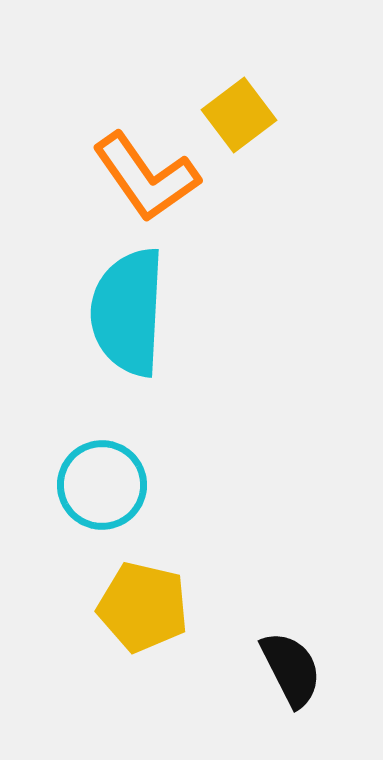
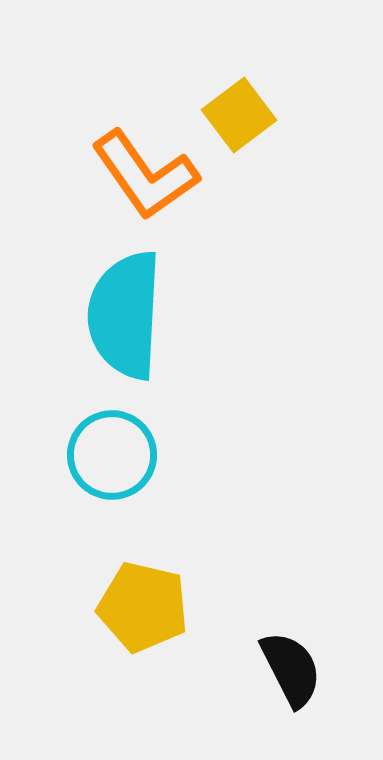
orange L-shape: moved 1 px left, 2 px up
cyan semicircle: moved 3 px left, 3 px down
cyan circle: moved 10 px right, 30 px up
